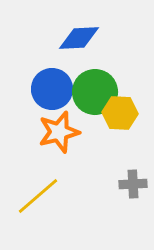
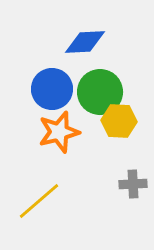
blue diamond: moved 6 px right, 4 px down
green circle: moved 5 px right
yellow hexagon: moved 1 px left, 8 px down
yellow line: moved 1 px right, 5 px down
